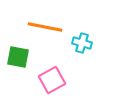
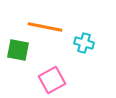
cyan cross: moved 2 px right
green square: moved 7 px up
